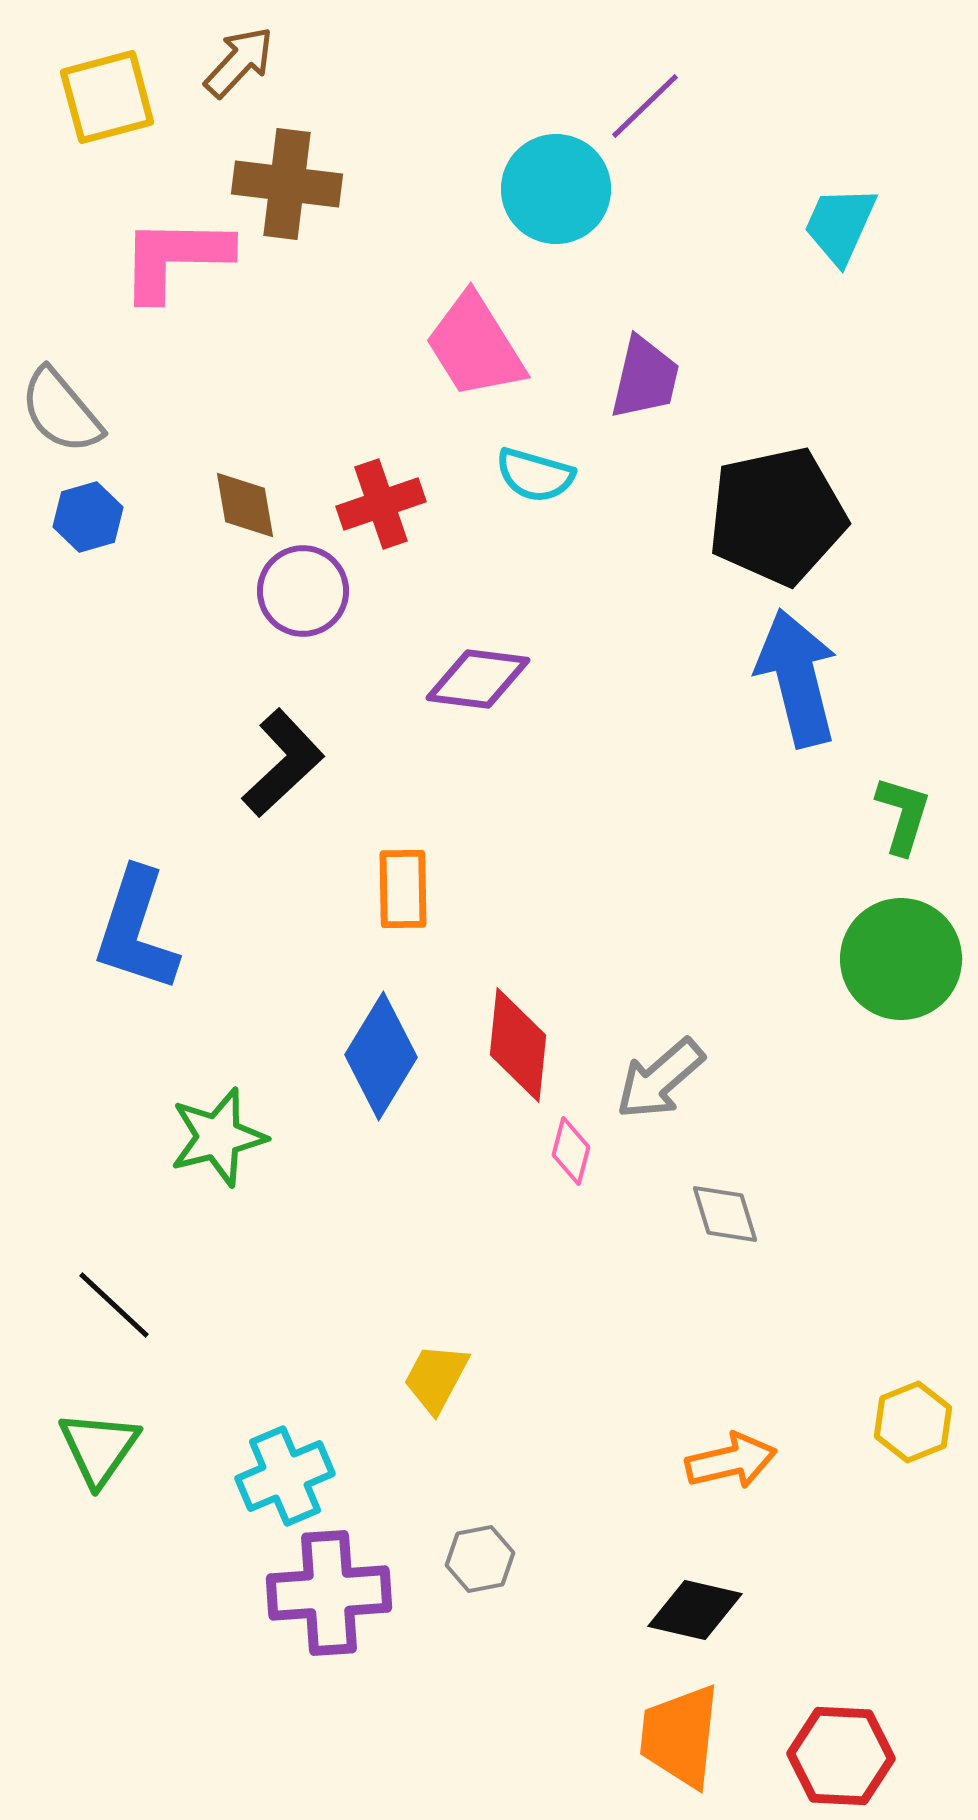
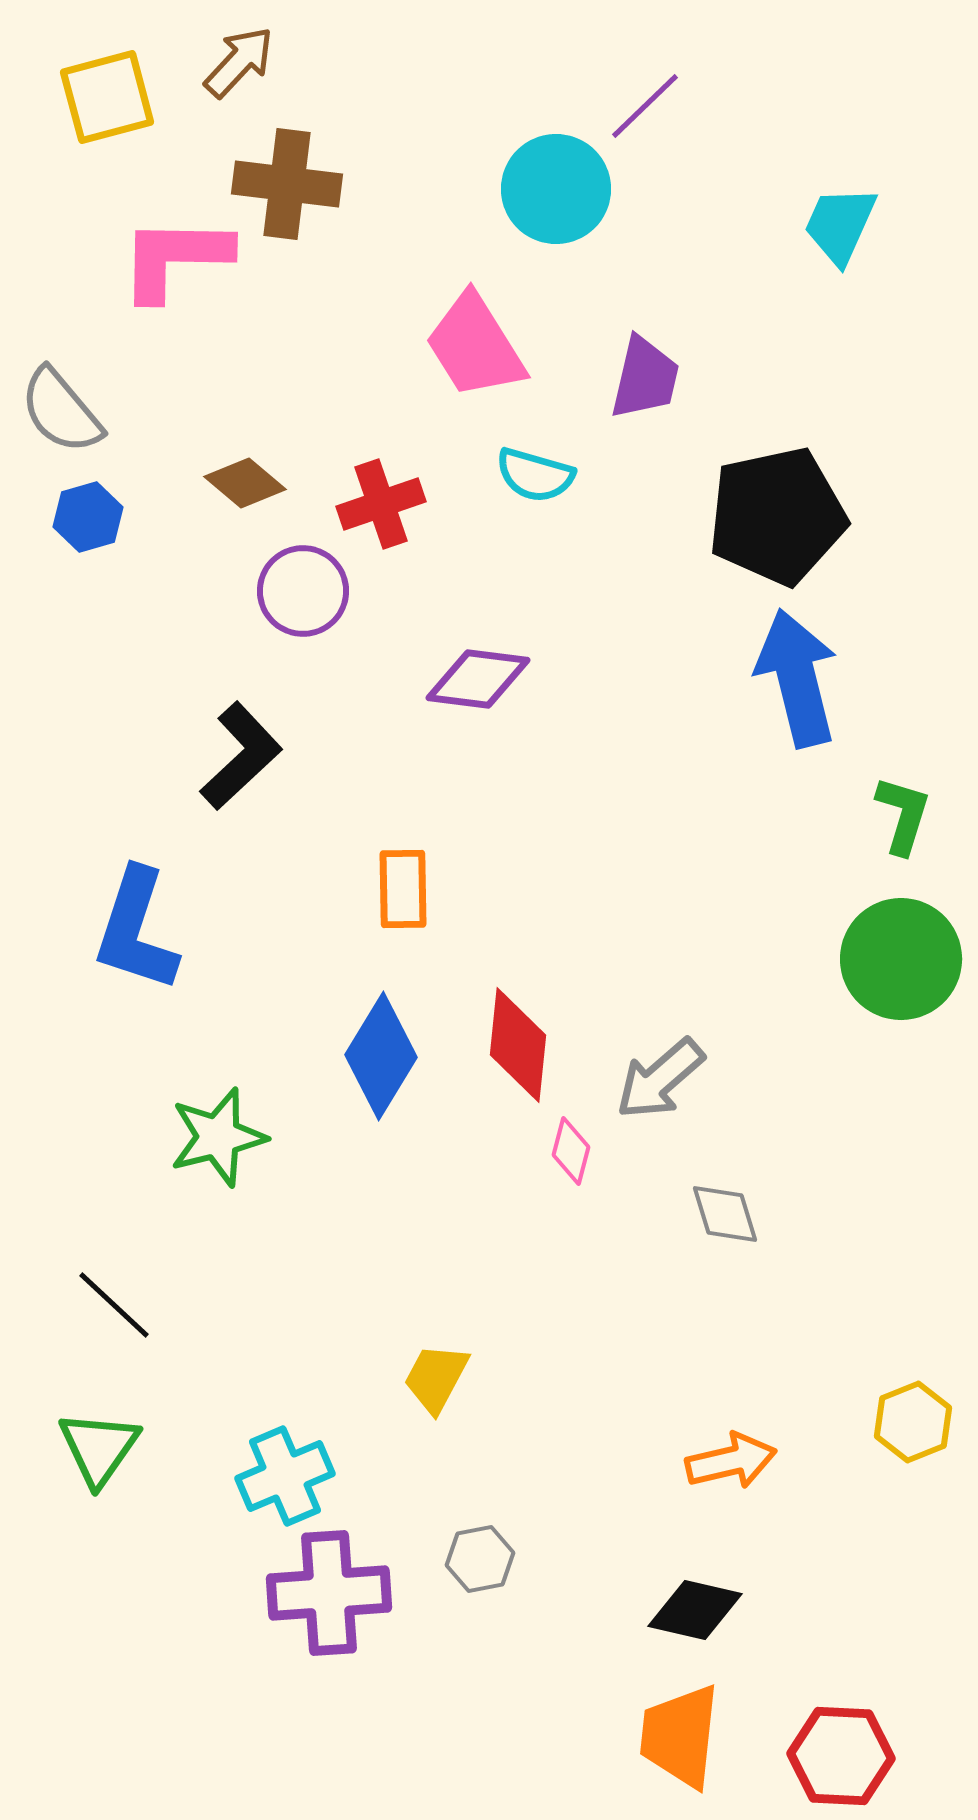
brown diamond: moved 22 px up; rotated 40 degrees counterclockwise
black L-shape: moved 42 px left, 7 px up
